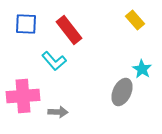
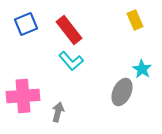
yellow rectangle: rotated 18 degrees clockwise
blue square: rotated 25 degrees counterclockwise
cyan L-shape: moved 17 px right
gray arrow: rotated 78 degrees counterclockwise
